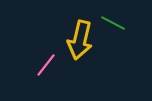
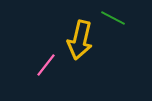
green line: moved 5 px up
